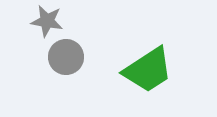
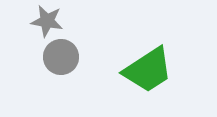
gray circle: moved 5 px left
